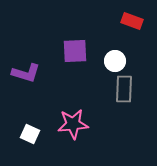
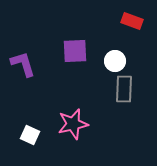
purple L-shape: moved 3 px left, 9 px up; rotated 124 degrees counterclockwise
pink star: rotated 8 degrees counterclockwise
white square: moved 1 px down
